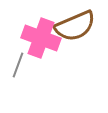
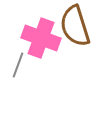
brown semicircle: rotated 96 degrees clockwise
